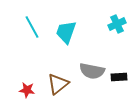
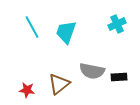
brown triangle: moved 1 px right
